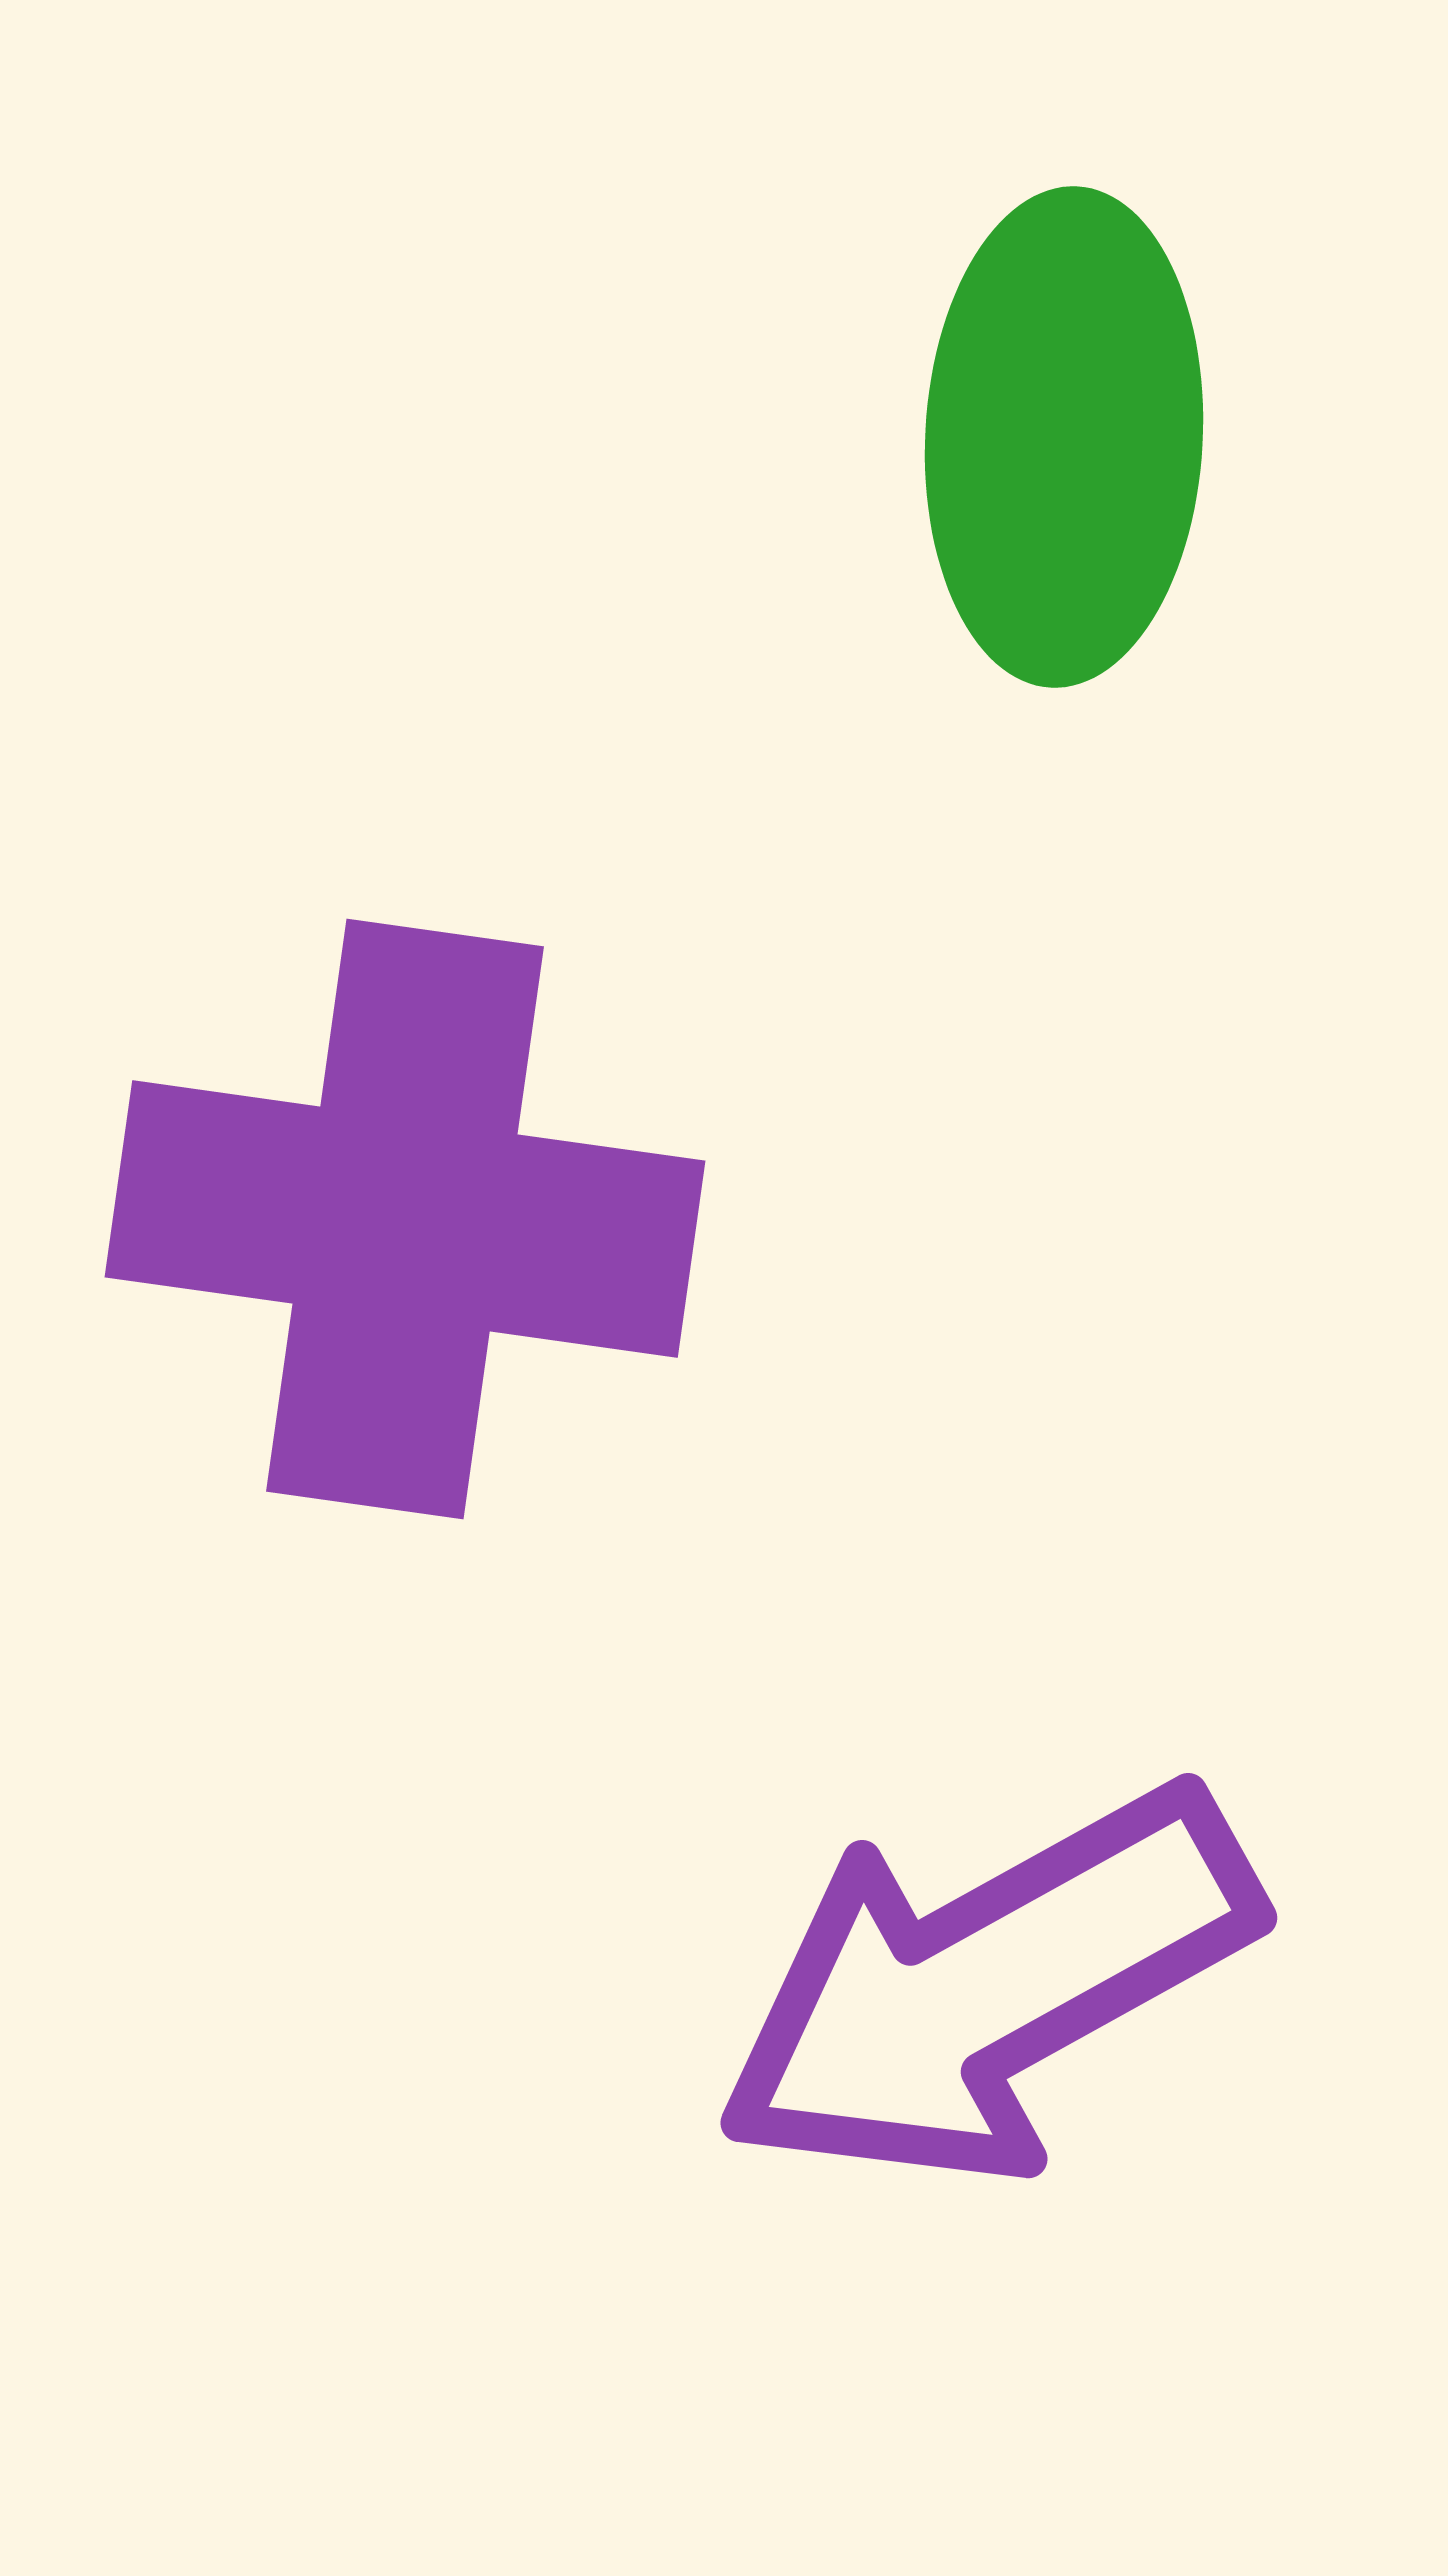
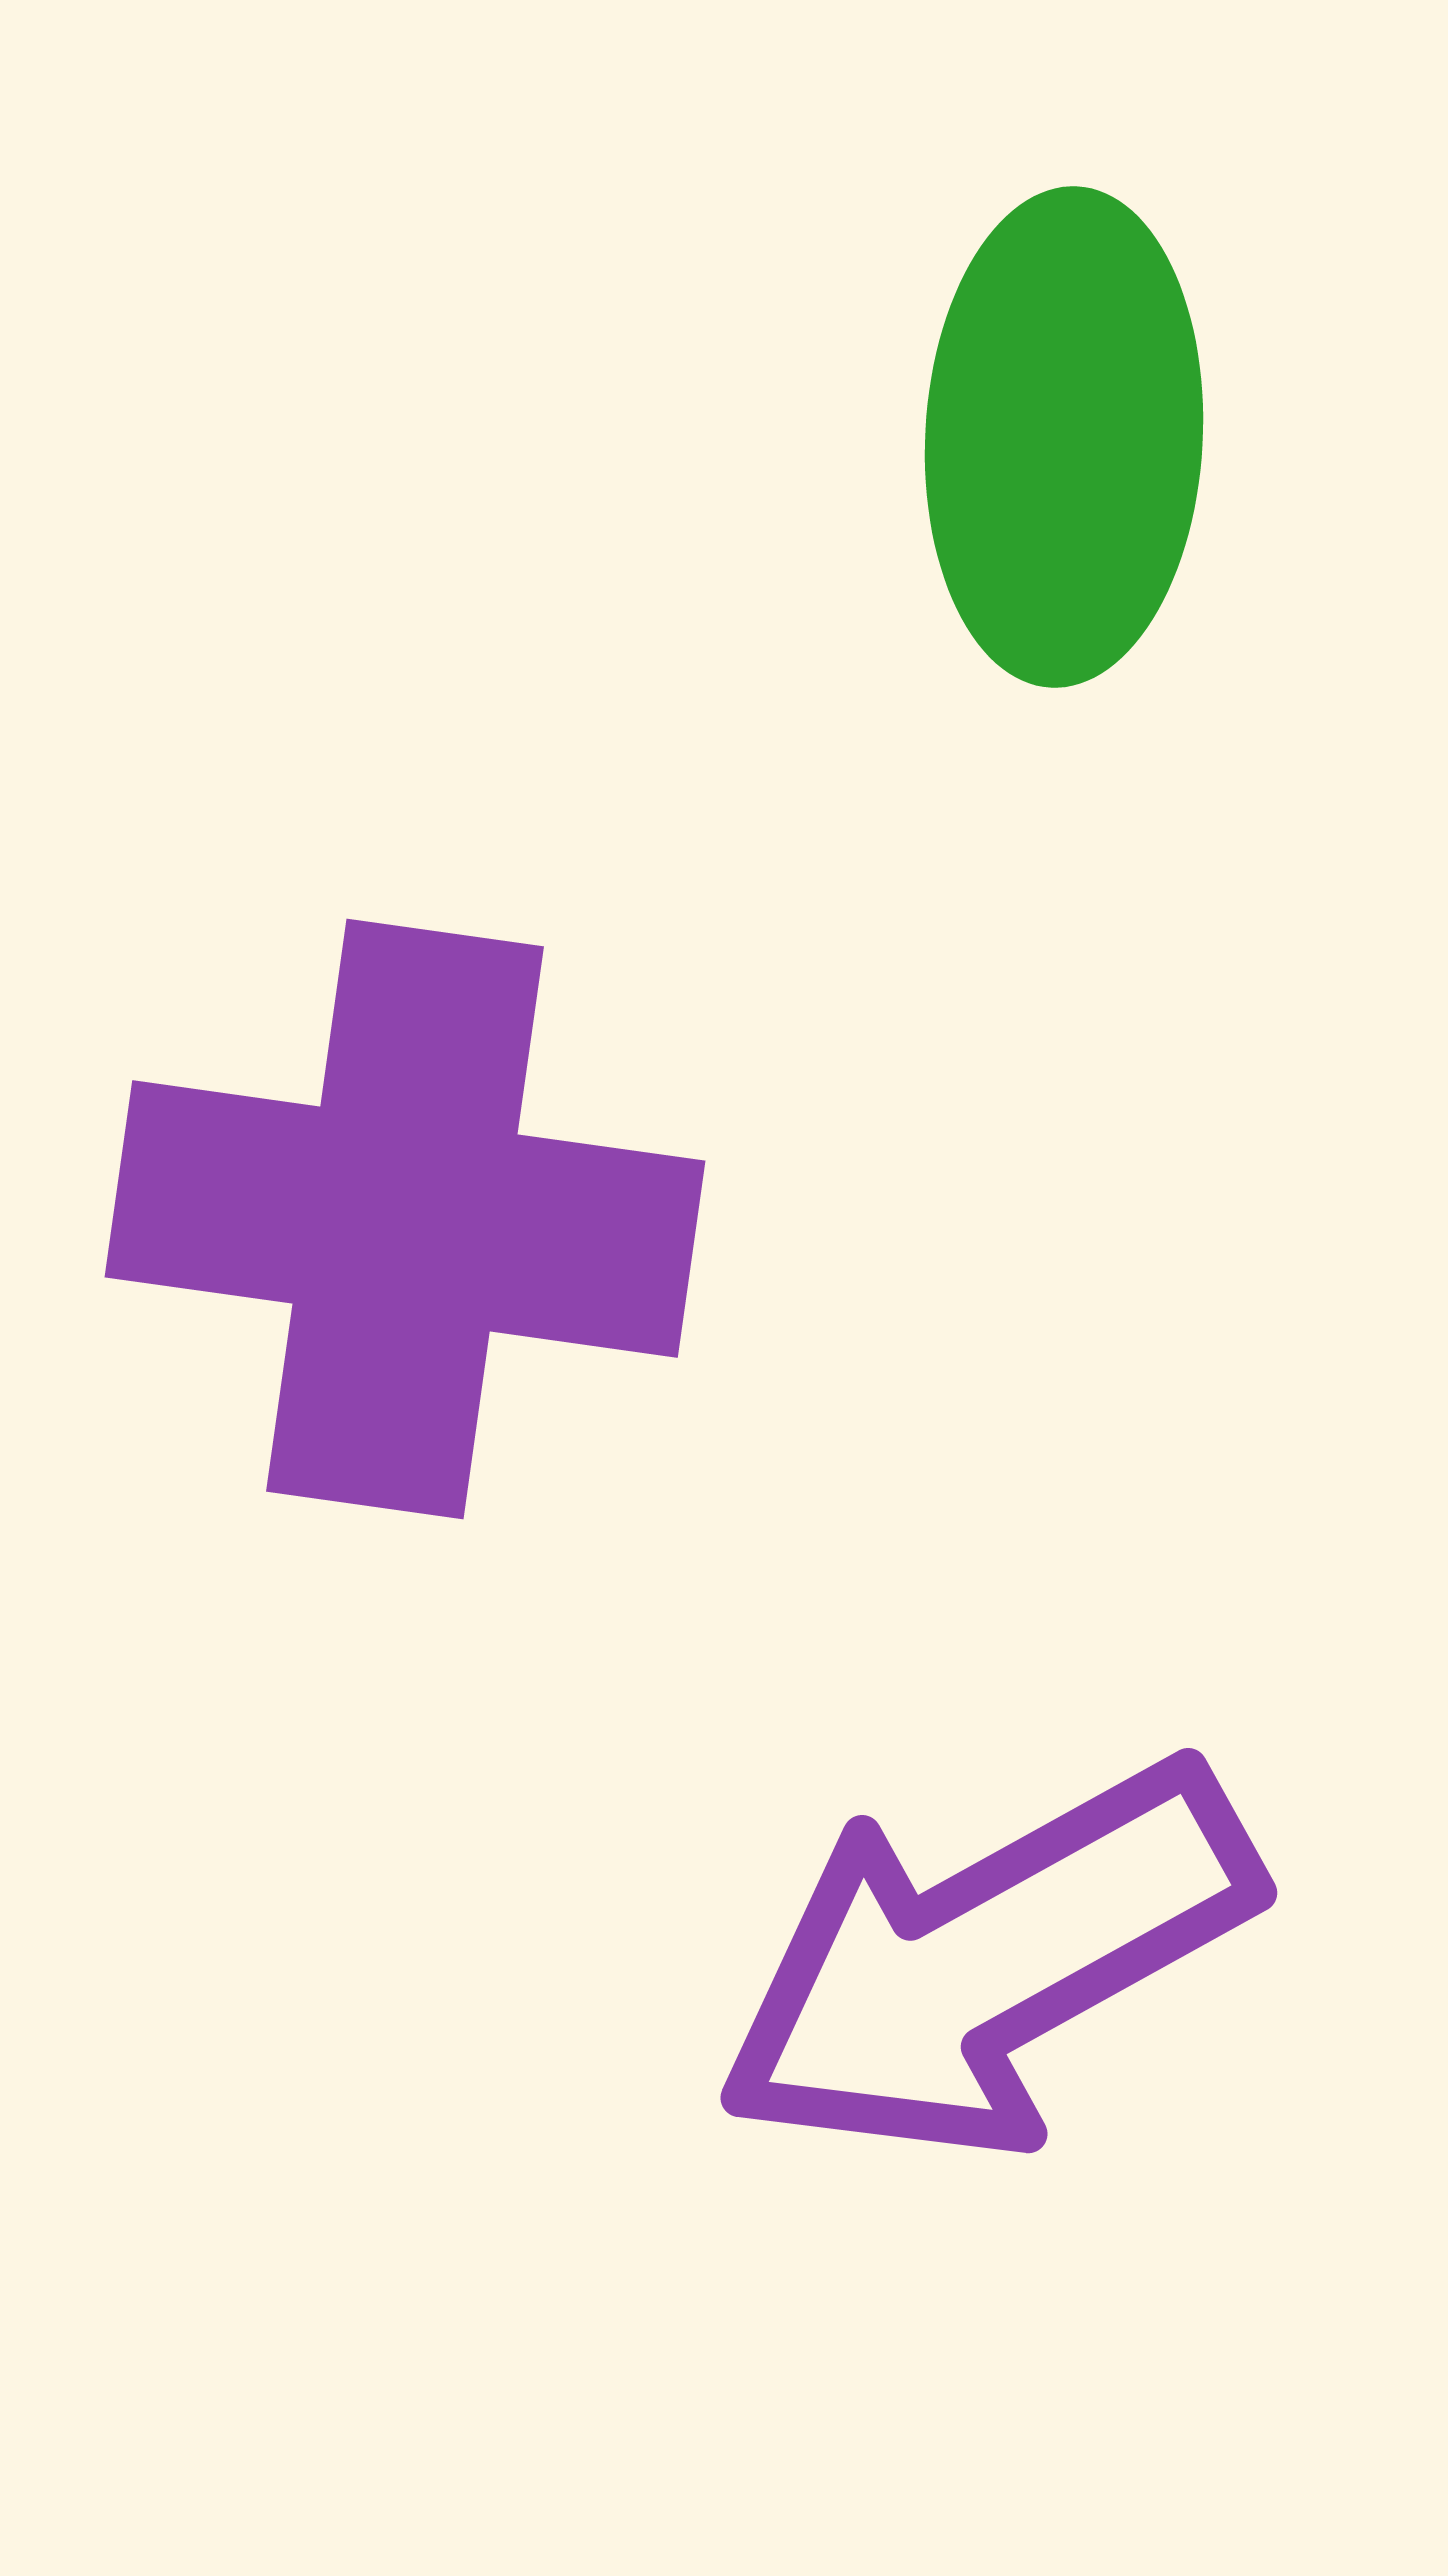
purple arrow: moved 25 px up
